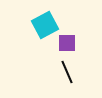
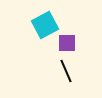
black line: moved 1 px left, 1 px up
